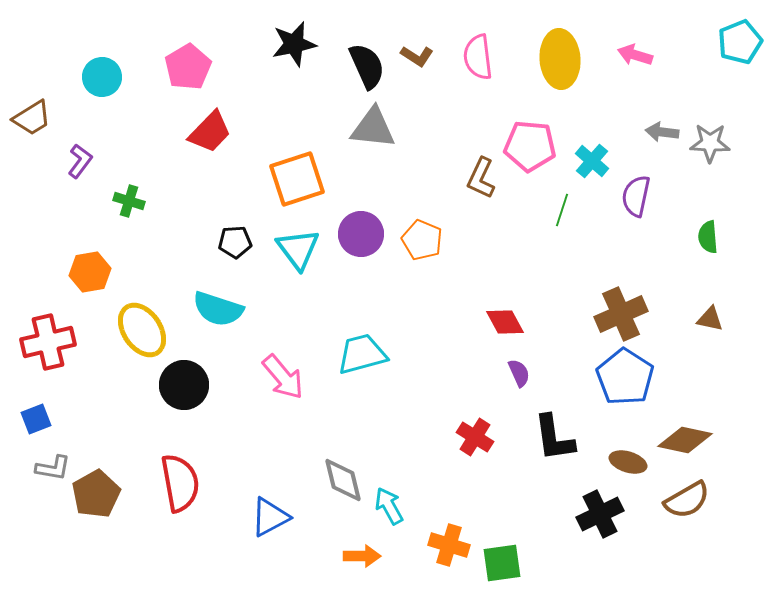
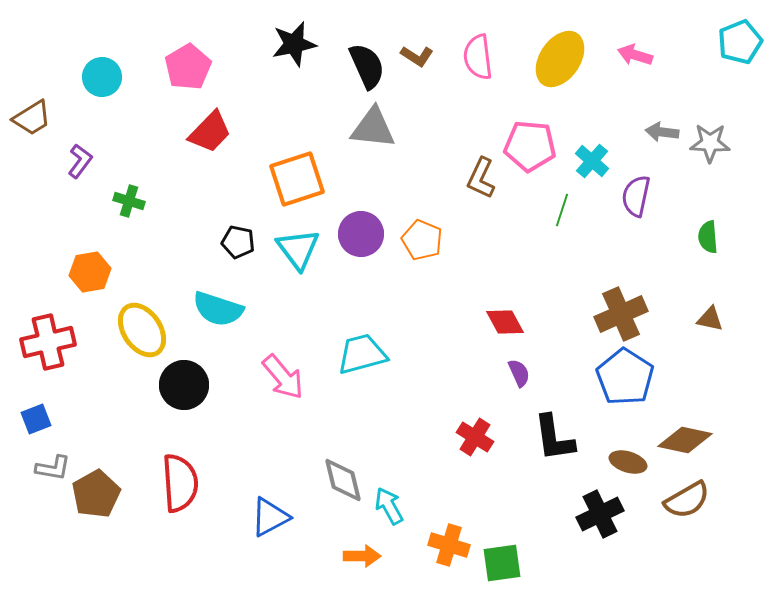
yellow ellipse at (560, 59): rotated 38 degrees clockwise
black pentagon at (235, 242): moved 3 px right; rotated 16 degrees clockwise
red semicircle at (180, 483): rotated 6 degrees clockwise
